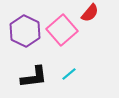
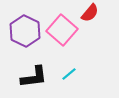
pink square: rotated 8 degrees counterclockwise
